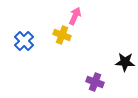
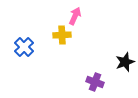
yellow cross: rotated 24 degrees counterclockwise
blue cross: moved 6 px down
black star: rotated 24 degrees counterclockwise
